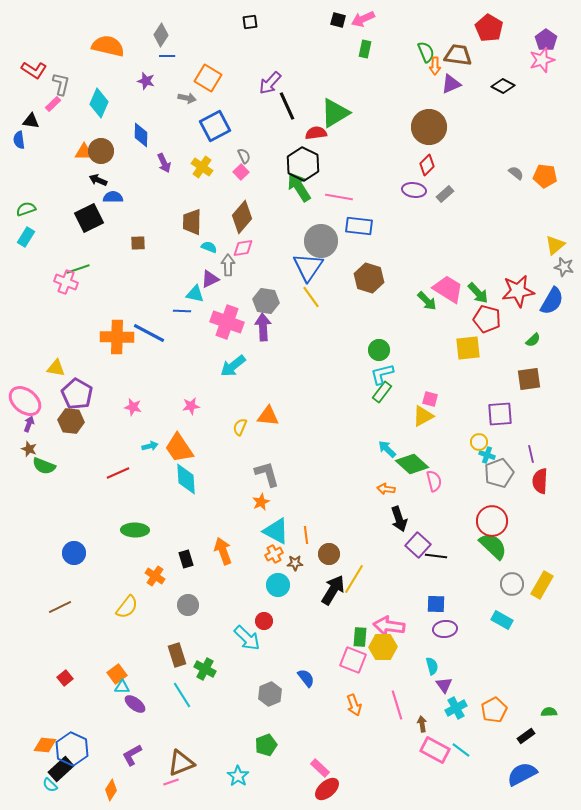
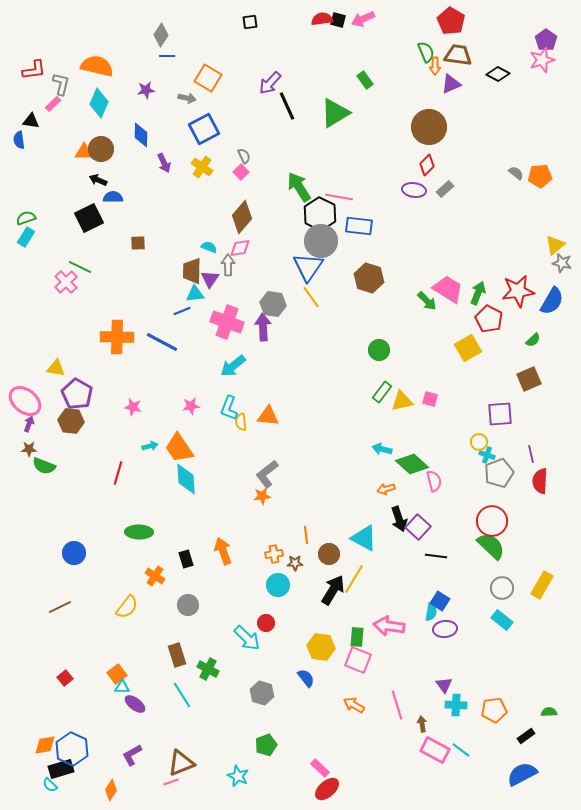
red pentagon at (489, 28): moved 38 px left, 7 px up
orange semicircle at (108, 46): moved 11 px left, 20 px down
green rectangle at (365, 49): moved 31 px down; rotated 48 degrees counterclockwise
red L-shape at (34, 70): rotated 40 degrees counterclockwise
purple star at (146, 81): moved 9 px down; rotated 24 degrees counterclockwise
black diamond at (503, 86): moved 5 px left, 12 px up
blue square at (215, 126): moved 11 px left, 3 px down
red semicircle at (316, 133): moved 6 px right, 114 px up
brown circle at (101, 151): moved 2 px up
black hexagon at (303, 164): moved 17 px right, 50 px down
orange pentagon at (545, 176): moved 5 px left; rotated 10 degrees counterclockwise
gray rectangle at (445, 194): moved 5 px up
green semicircle at (26, 209): moved 9 px down
brown trapezoid at (192, 222): moved 49 px down
pink diamond at (243, 248): moved 3 px left
gray star at (564, 267): moved 2 px left, 4 px up
green line at (78, 269): moved 2 px right, 2 px up; rotated 45 degrees clockwise
purple triangle at (210, 279): rotated 30 degrees counterclockwise
pink cross at (66, 282): rotated 25 degrees clockwise
green arrow at (478, 293): rotated 115 degrees counterclockwise
cyan triangle at (195, 294): rotated 18 degrees counterclockwise
gray hexagon at (266, 301): moved 7 px right, 3 px down
blue line at (182, 311): rotated 24 degrees counterclockwise
red pentagon at (487, 319): moved 2 px right; rotated 12 degrees clockwise
blue line at (149, 333): moved 13 px right, 9 px down
yellow square at (468, 348): rotated 24 degrees counterclockwise
cyan L-shape at (382, 374): moved 153 px left, 34 px down; rotated 55 degrees counterclockwise
brown square at (529, 379): rotated 15 degrees counterclockwise
yellow triangle at (423, 416): moved 21 px left, 15 px up; rotated 15 degrees clockwise
yellow semicircle at (240, 427): moved 1 px right, 5 px up; rotated 30 degrees counterclockwise
brown star at (29, 449): rotated 21 degrees counterclockwise
cyan arrow at (387, 449): moved 5 px left; rotated 30 degrees counterclockwise
red line at (118, 473): rotated 50 degrees counterclockwise
gray L-shape at (267, 474): rotated 112 degrees counterclockwise
orange arrow at (386, 489): rotated 24 degrees counterclockwise
orange star at (261, 502): moved 1 px right, 6 px up; rotated 18 degrees clockwise
green ellipse at (135, 530): moved 4 px right, 2 px down
cyan triangle at (276, 531): moved 88 px right, 7 px down
purple square at (418, 545): moved 18 px up
green semicircle at (493, 546): moved 2 px left
orange cross at (274, 554): rotated 18 degrees clockwise
gray circle at (512, 584): moved 10 px left, 4 px down
blue square at (436, 604): moved 4 px right, 3 px up; rotated 30 degrees clockwise
cyan rectangle at (502, 620): rotated 10 degrees clockwise
red circle at (264, 621): moved 2 px right, 2 px down
green rectangle at (360, 637): moved 3 px left
yellow hexagon at (383, 647): moved 62 px left; rotated 8 degrees clockwise
pink square at (353, 660): moved 5 px right
cyan semicircle at (432, 666): moved 1 px left, 54 px up; rotated 24 degrees clockwise
green cross at (205, 669): moved 3 px right
gray hexagon at (270, 694): moved 8 px left, 1 px up; rotated 20 degrees counterclockwise
orange arrow at (354, 705): rotated 140 degrees clockwise
cyan cross at (456, 708): moved 3 px up; rotated 30 degrees clockwise
orange pentagon at (494, 710): rotated 20 degrees clockwise
orange diamond at (45, 745): rotated 15 degrees counterclockwise
black rectangle at (61, 769): rotated 25 degrees clockwise
cyan star at (238, 776): rotated 10 degrees counterclockwise
